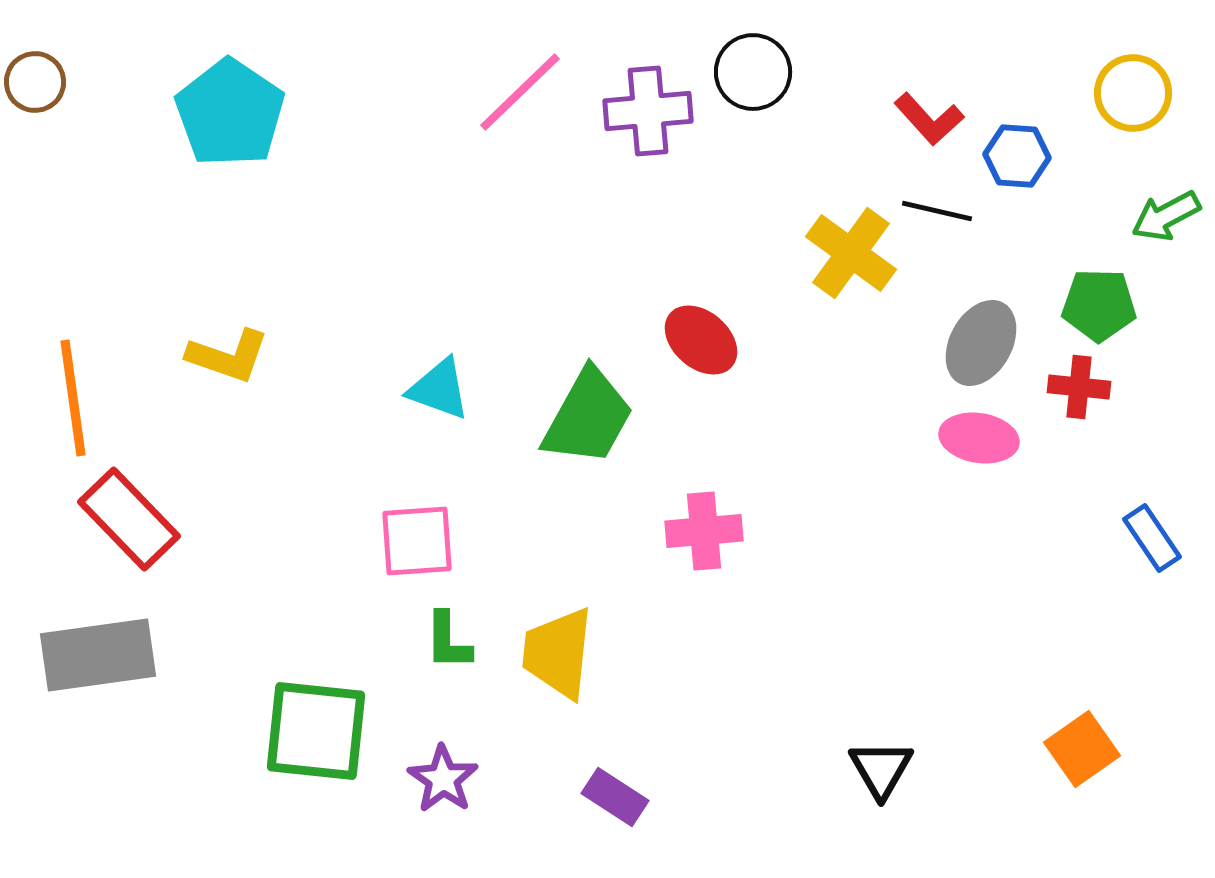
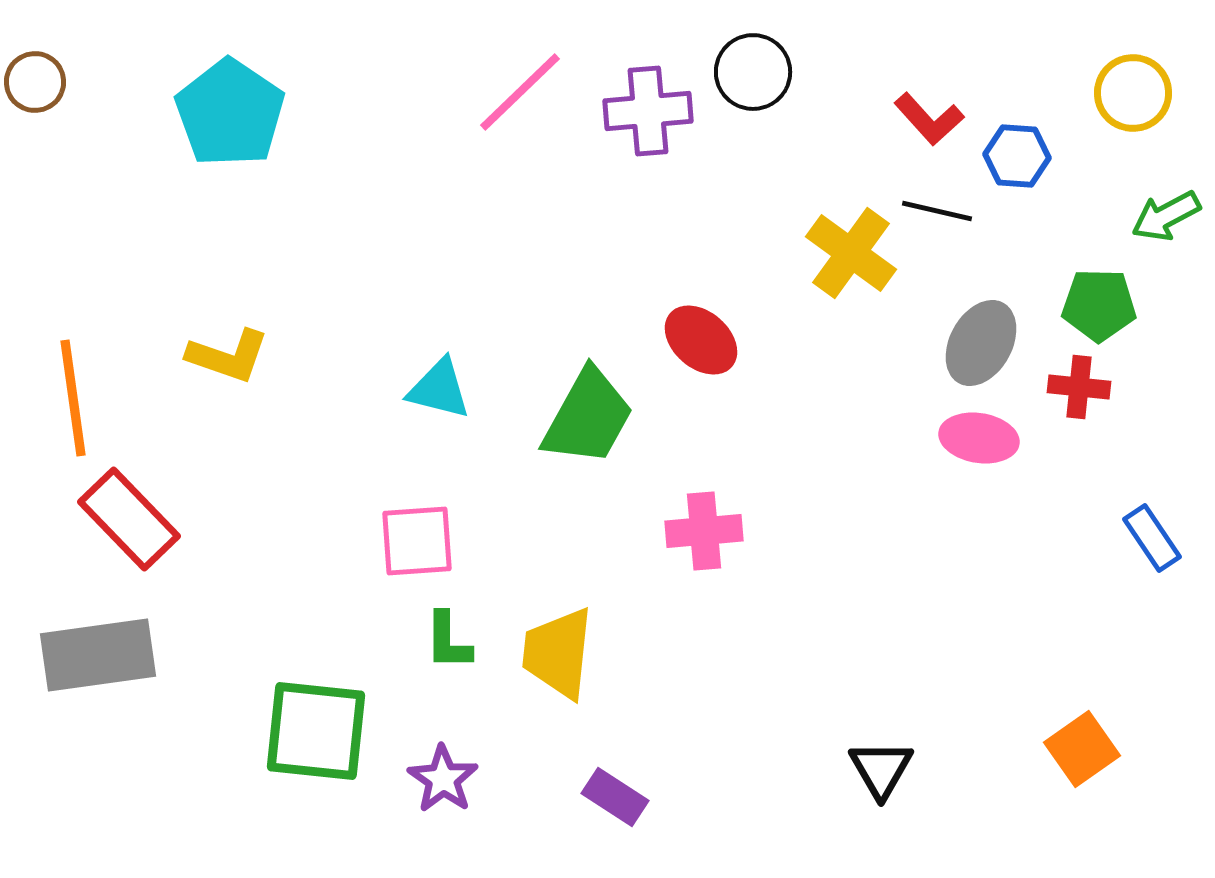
cyan triangle: rotated 6 degrees counterclockwise
